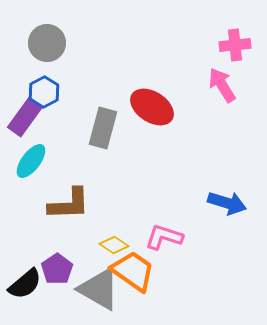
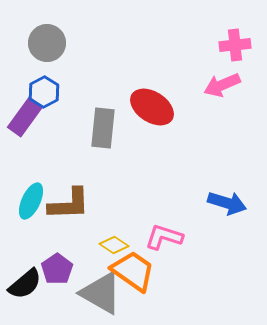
pink arrow: rotated 81 degrees counterclockwise
gray rectangle: rotated 9 degrees counterclockwise
cyan ellipse: moved 40 px down; rotated 12 degrees counterclockwise
gray triangle: moved 2 px right, 4 px down
